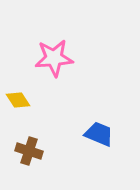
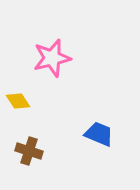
pink star: moved 2 px left; rotated 9 degrees counterclockwise
yellow diamond: moved 1 px down
